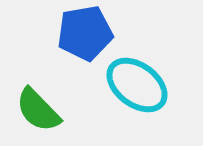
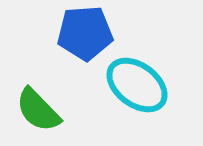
blue pentagon: rotated 6 degrees clockwise
